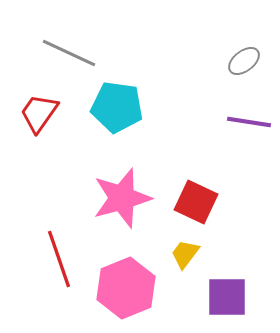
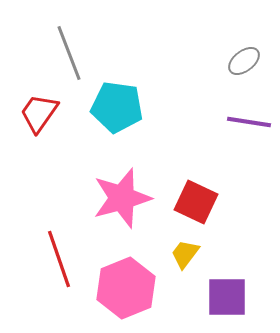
gray line: rotated 44 degrees clockwise
